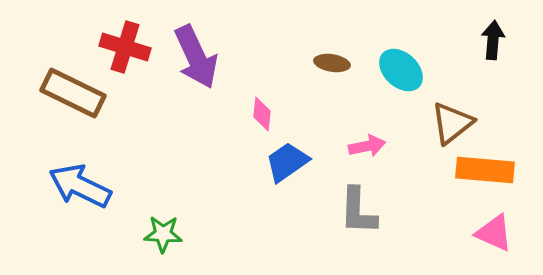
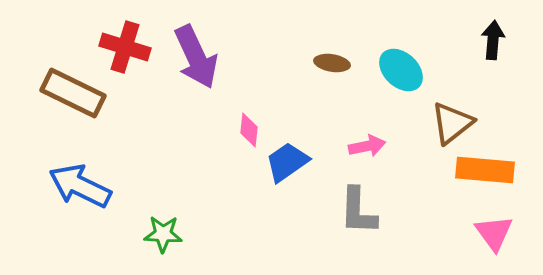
pink diamond: moved 13 px left, 16 px down
pink triangle: rotated 30 degrees clockwise
